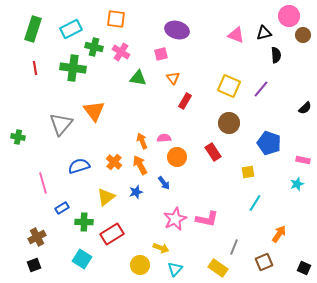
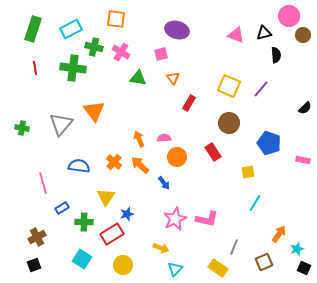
red rectangle at (185, 101): moved 4 px right, 2 px down
green cross at (18, 137): moved 4 px right, 9 px up
orange arrow at (142, 141): moved 3 px left, 2 px up
orange arrow at (140, 165): rotated 18 degrees counterclockwise
blue semicircle at (79, 166): rotated 25 degrees clockwise
cyan star at (297, 184): moved 65 px down
blue star at (136, 192): moved 9 px left, 22 px down
yellow triangle at (106, 197): rotated 18 degrees counterclockwise
yellow circle at (140, 265): moved 17 px left
